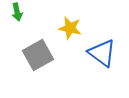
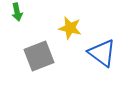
gray square: moved 1 px right, 1 px down; rotated 8 degrees clockwise
